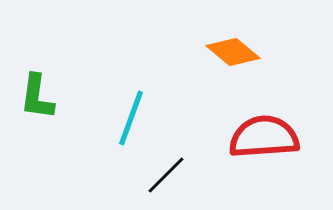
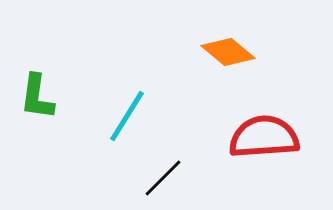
orange diamond: moved 5 px left
cyan line: moved 4 px left, 2 px up; rotated 12 degrees clockwise
black line: moved 3 px left, 3 px down
